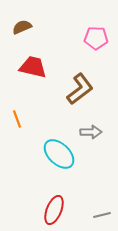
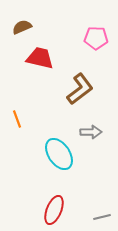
red trapezoid: moved 7 px right, 9 px up
cyan ellipse: rotated 12 degrees clockwise
gray line: moved 2 px down
